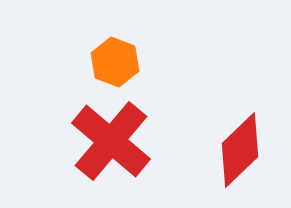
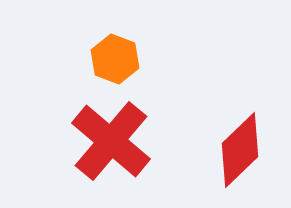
orange hexagon: moved 3 px up
